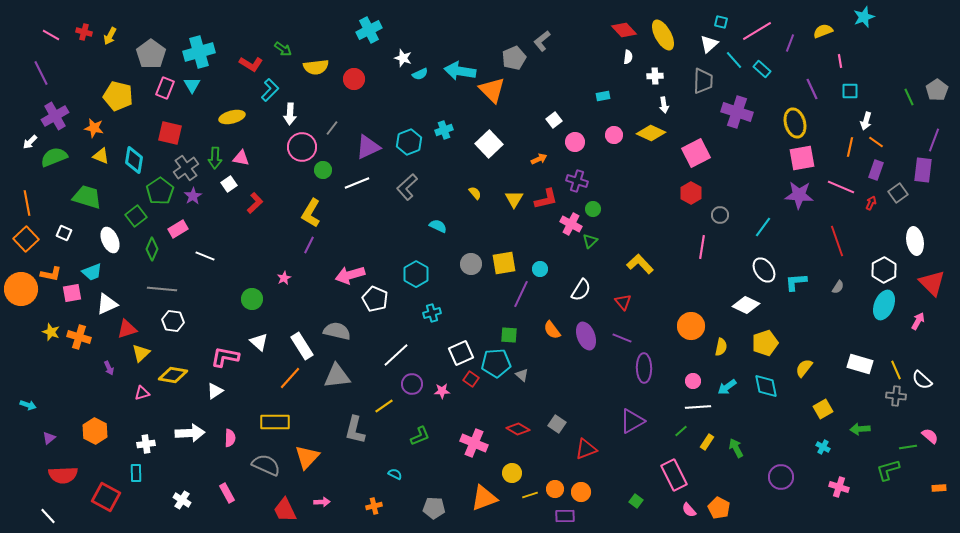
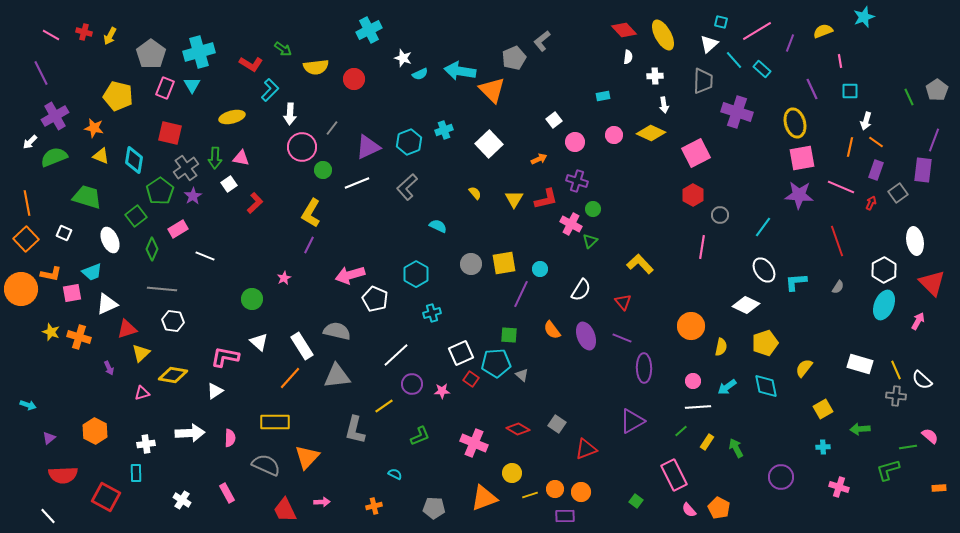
red hexagon at (691, 193): moved 2 px right, 2 px down
cyan cross at (823, 447): rotated 32 degrees counterclockwise
